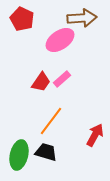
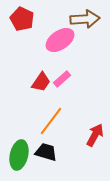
brown arrow: moved 3 px right, 1 px down
